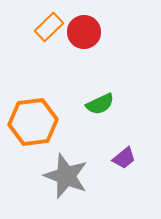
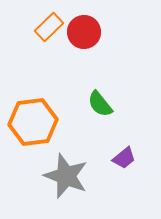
green semicircle: rotated 76 degrees clockwise
